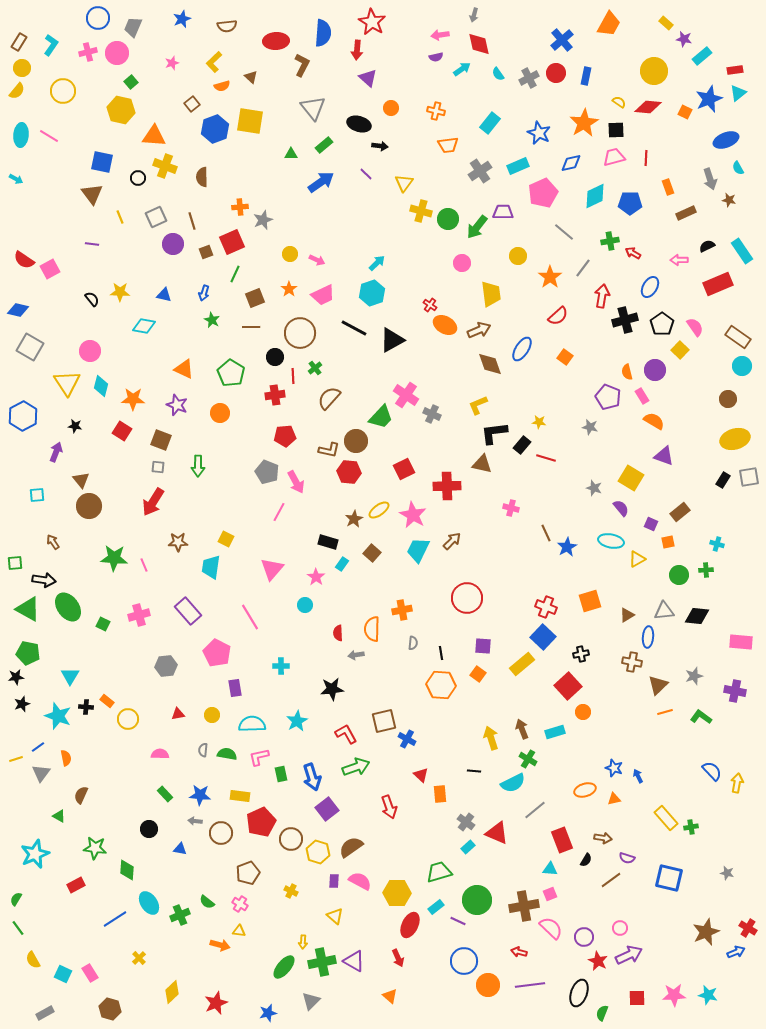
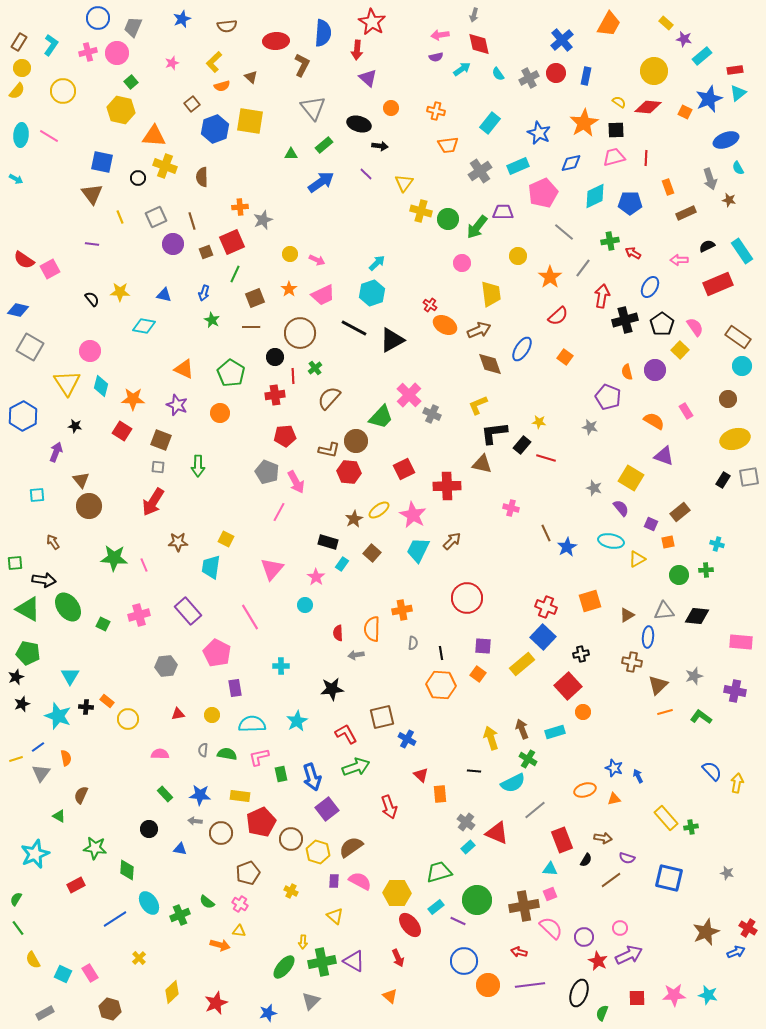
pink cross at (406, 395): moved 3 px right; rotated 10 degrees clockwise
pink rectangle at (642, 396): moved 44 px right, 15 px down
black star at (16, 677): rotated 14 degrees counterclockwise
brown square at (384, 721): moved 2 px left, 4 px up
red ellipse at (410, 925): rotated 65 degrees counterclockwise
